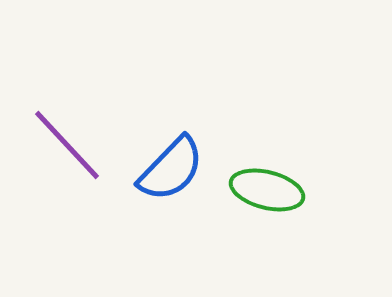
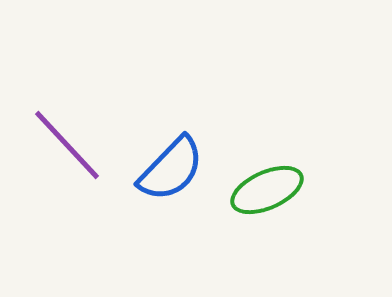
green ellipse: rotated 38 degrees counterclockwise
